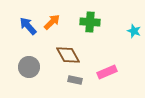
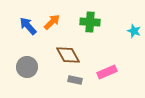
gray circle: moved 2 px left
